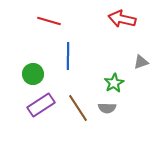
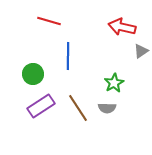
red arrow: moved 8 px down
gray triangle: moved 11 px up; rotated 14 degrees counterclockwise
purple rectangle: moved 1 px down
